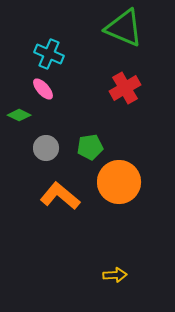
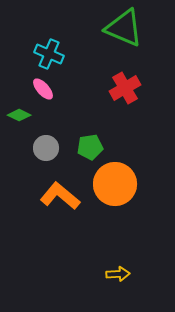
orange circle: moved 4 px left, 2 px down
yellow arrow: moved 3 px right, 1 px up
